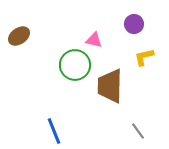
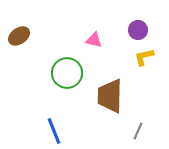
purple circle: moved 4 px right, 6 px down
green circle: moved 8 px left, 8 px down
brown trapezoid: moved 10 px down
gray line: rotated 60 degrees clockwise
